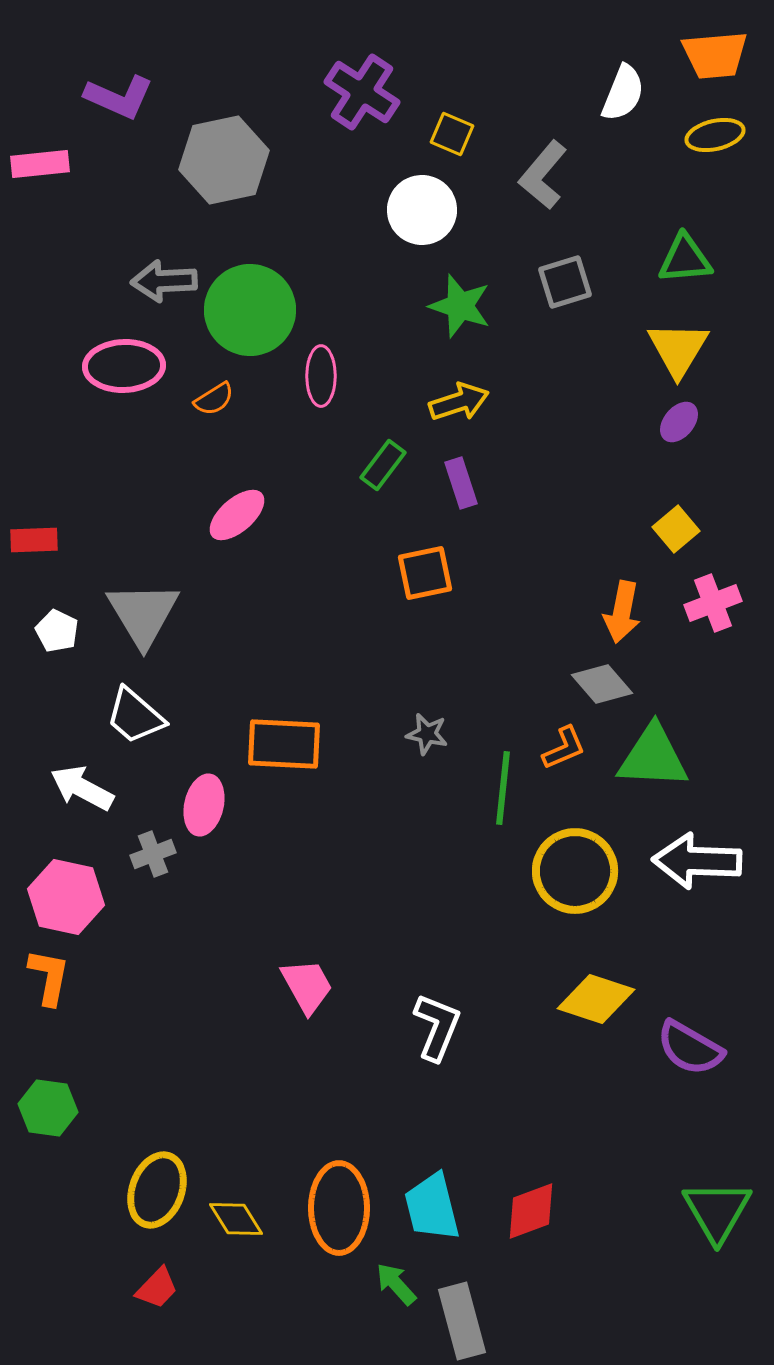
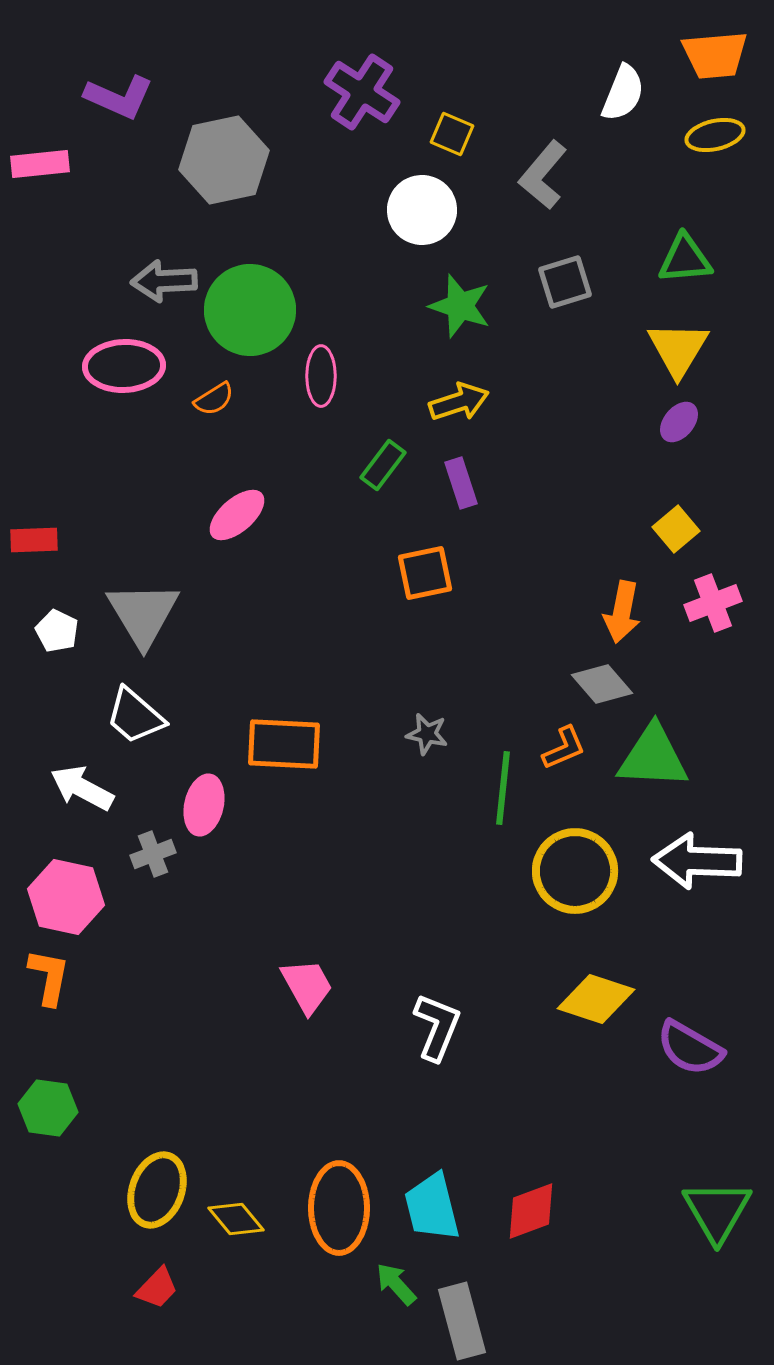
yellow diamond at (236, 1219): rotated 8 degrees counterclockwise
